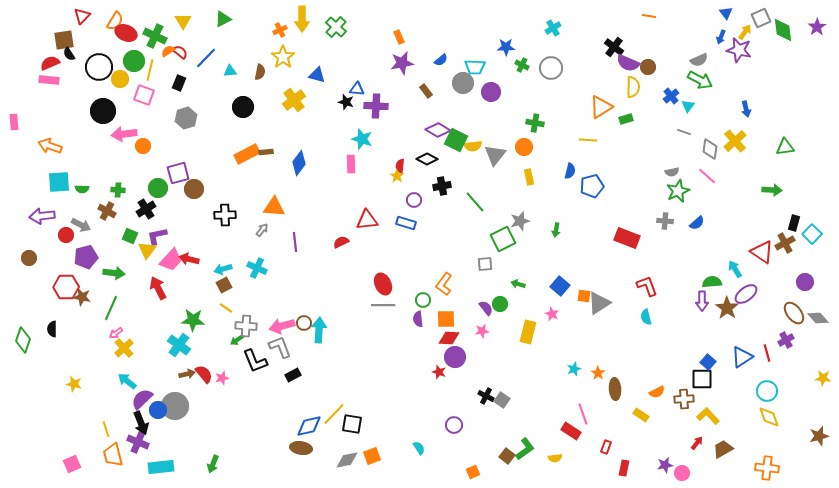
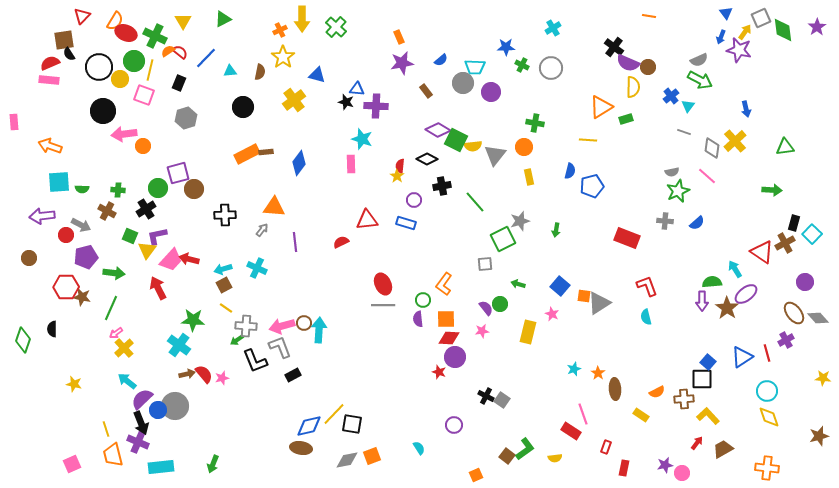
gray diamond at (710, 149): moved 2 px right, 1 px up
orange square at (473, 472): moved 3 px right, 3 px down
